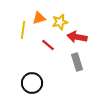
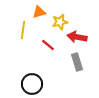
orange triangle: moved 6 px up
black circle: moved 1 px down
